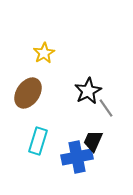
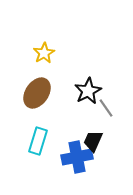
brown ellipse: moved 9 px right
